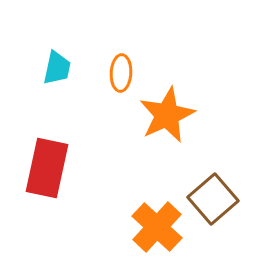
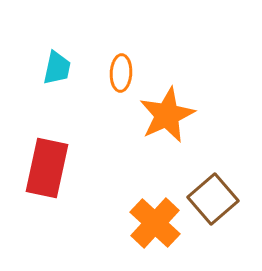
orange cross: moved 2 px left, 4 px up
